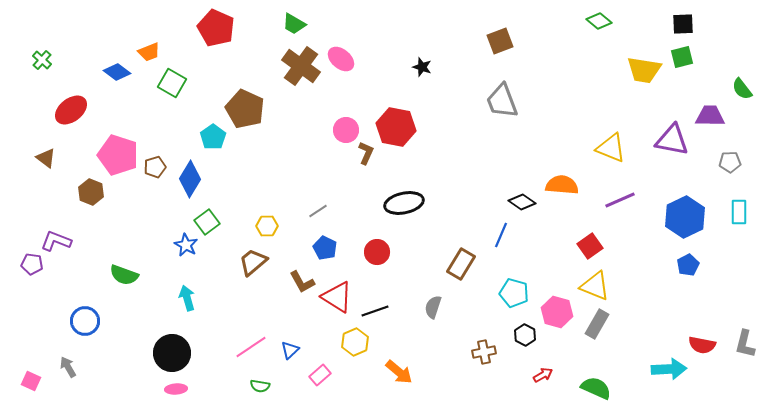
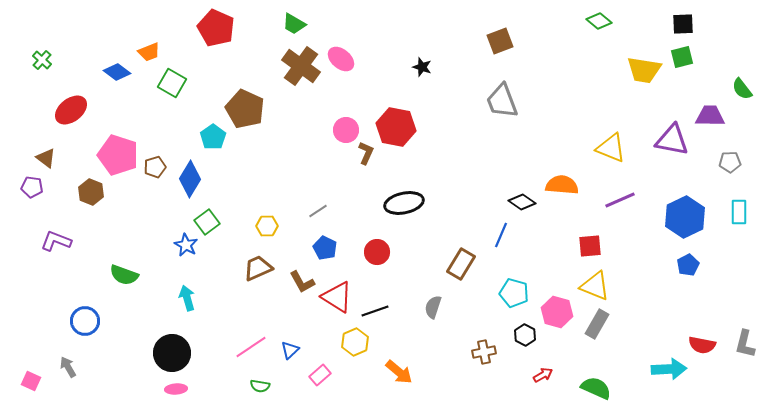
red square at (590, 246): rotated 30 degrees clockwise
brown trapezoid at (253, 262): moved 5 px right, 6 px down; rotated 16 degrees clockwise
purple pentagon at (32, 264): moved 77 px up
